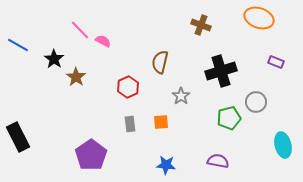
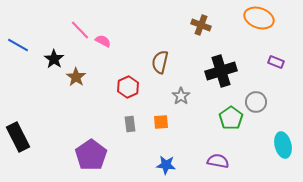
green pentagon: moved 2 px right; rotated 20 degrees counterclockwise
